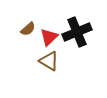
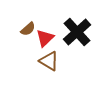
black cross: rotated 20 degrees counterclockwise
red triangle: moved 4 px left, 1 px down
